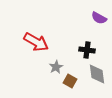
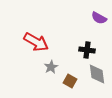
gray star: moved 5 px left
